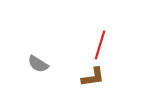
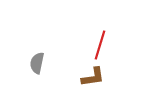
gray semicircle: moved 1 px left, 1 px up; rotated 70 degrees clockwise
